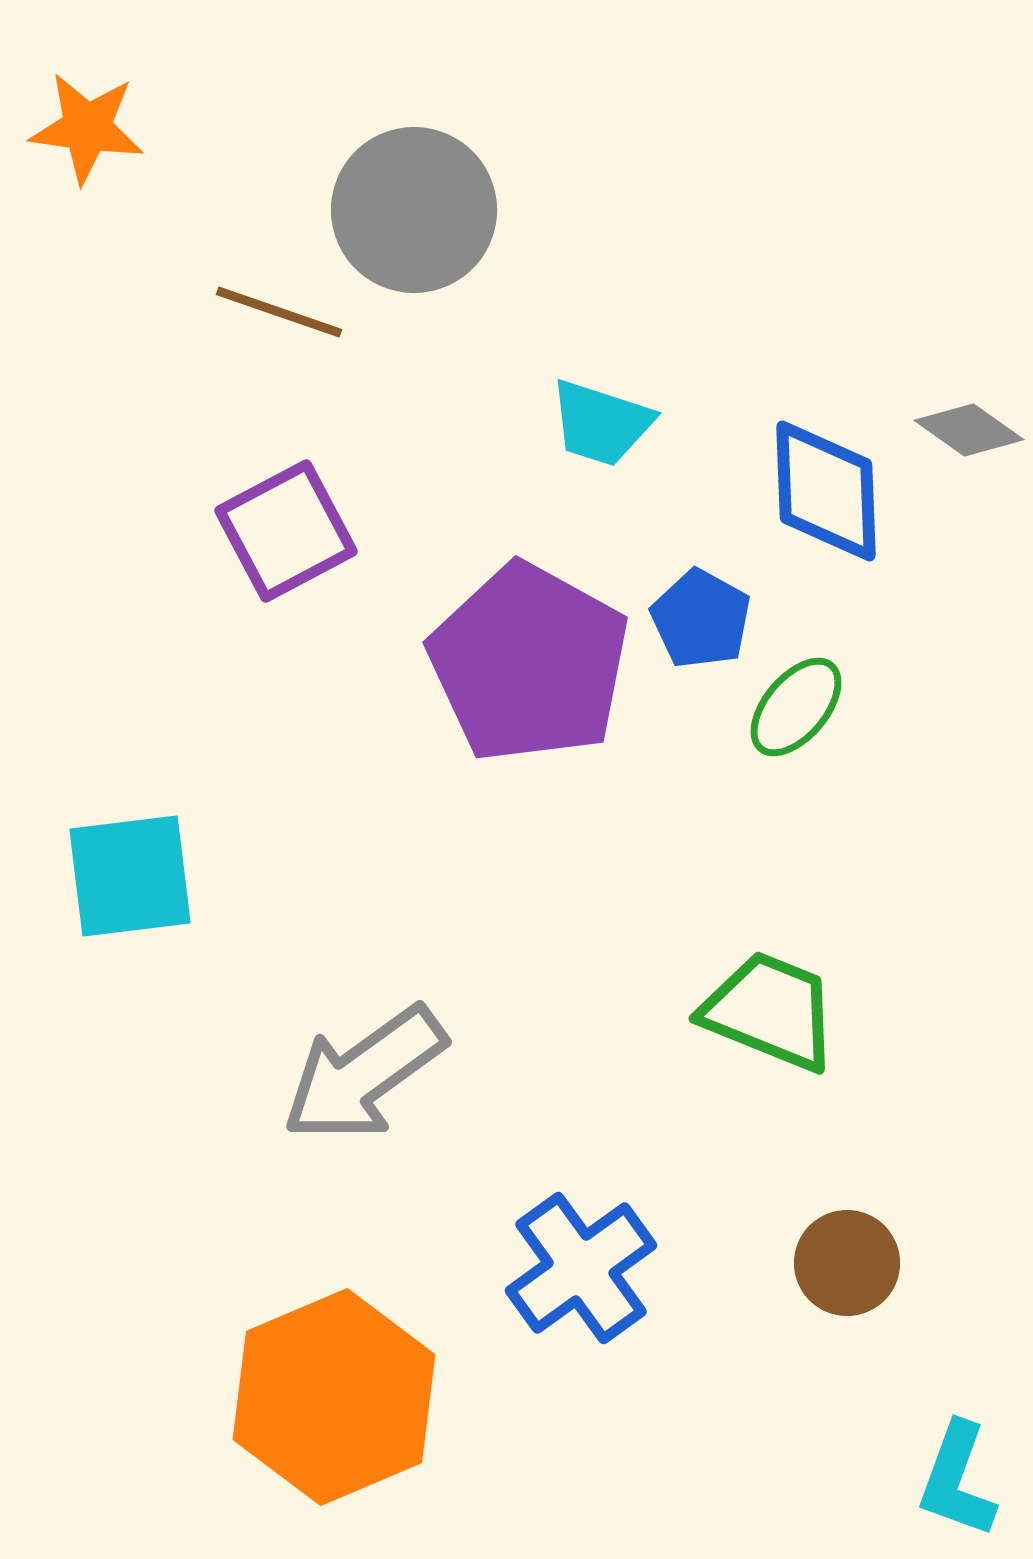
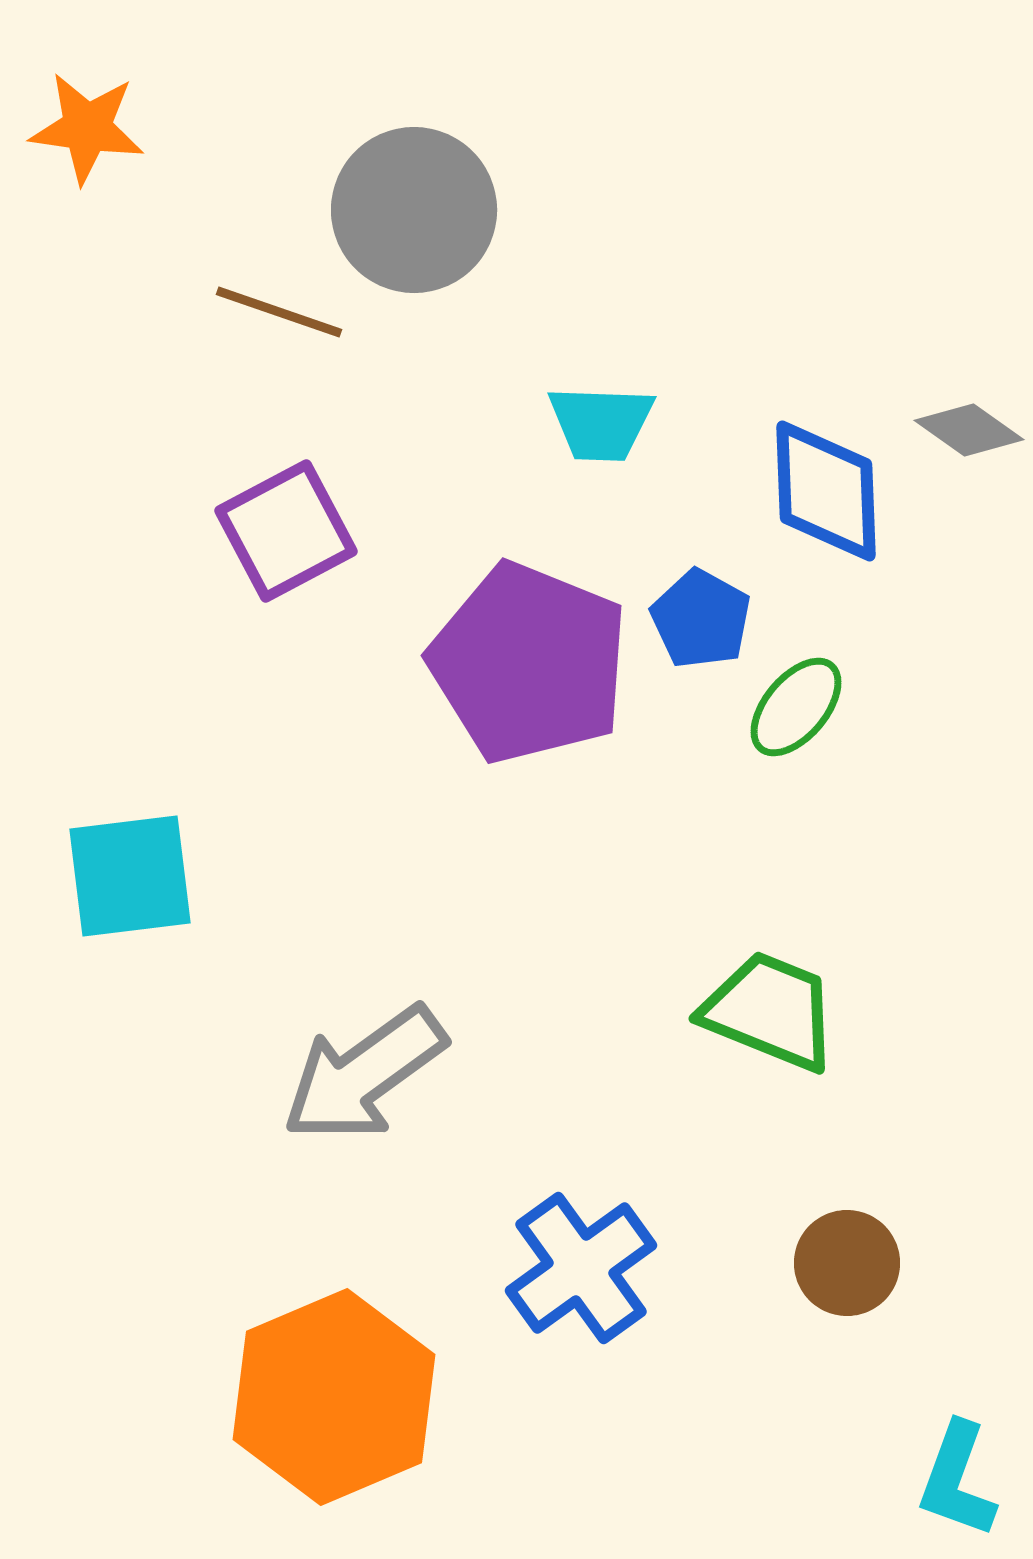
cyan trapezoid: rotated 16 degrees counterclockwise
purple pentagon: rotated 7 degrees counterclockwise
